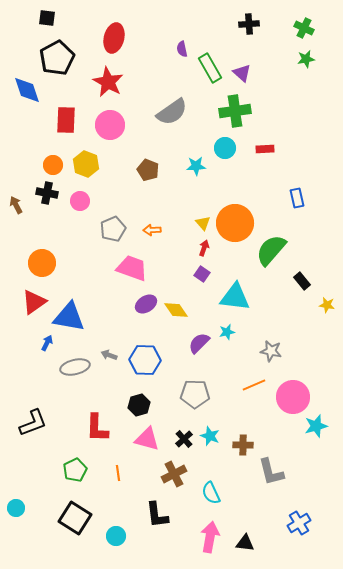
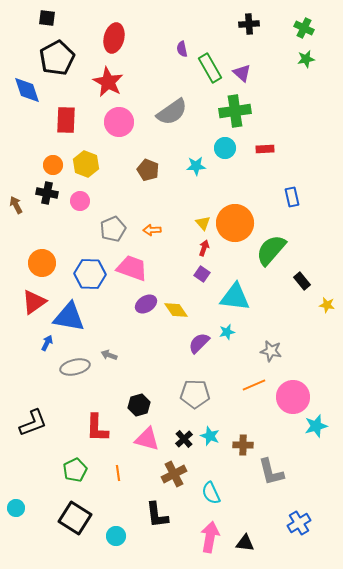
pink circle at (110, 125): moved 9 px right, 3 px up
blue rectangle at (297, 198): moved 5 px left, 1 px up
blue hexagon at (145, 360): moved 55 px left, 86 px up
